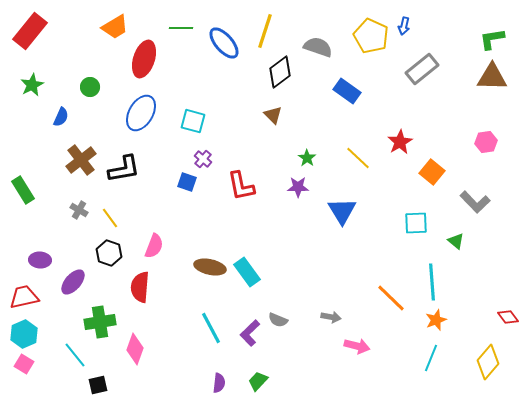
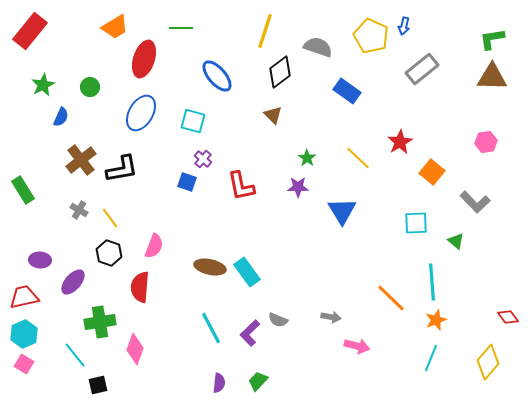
blue ellipse at (224, 43): moved 7 px left, 33 px down
green star at (32, 85): moved 11 px right
black L-shape at (124, 169): moved 2 px left
